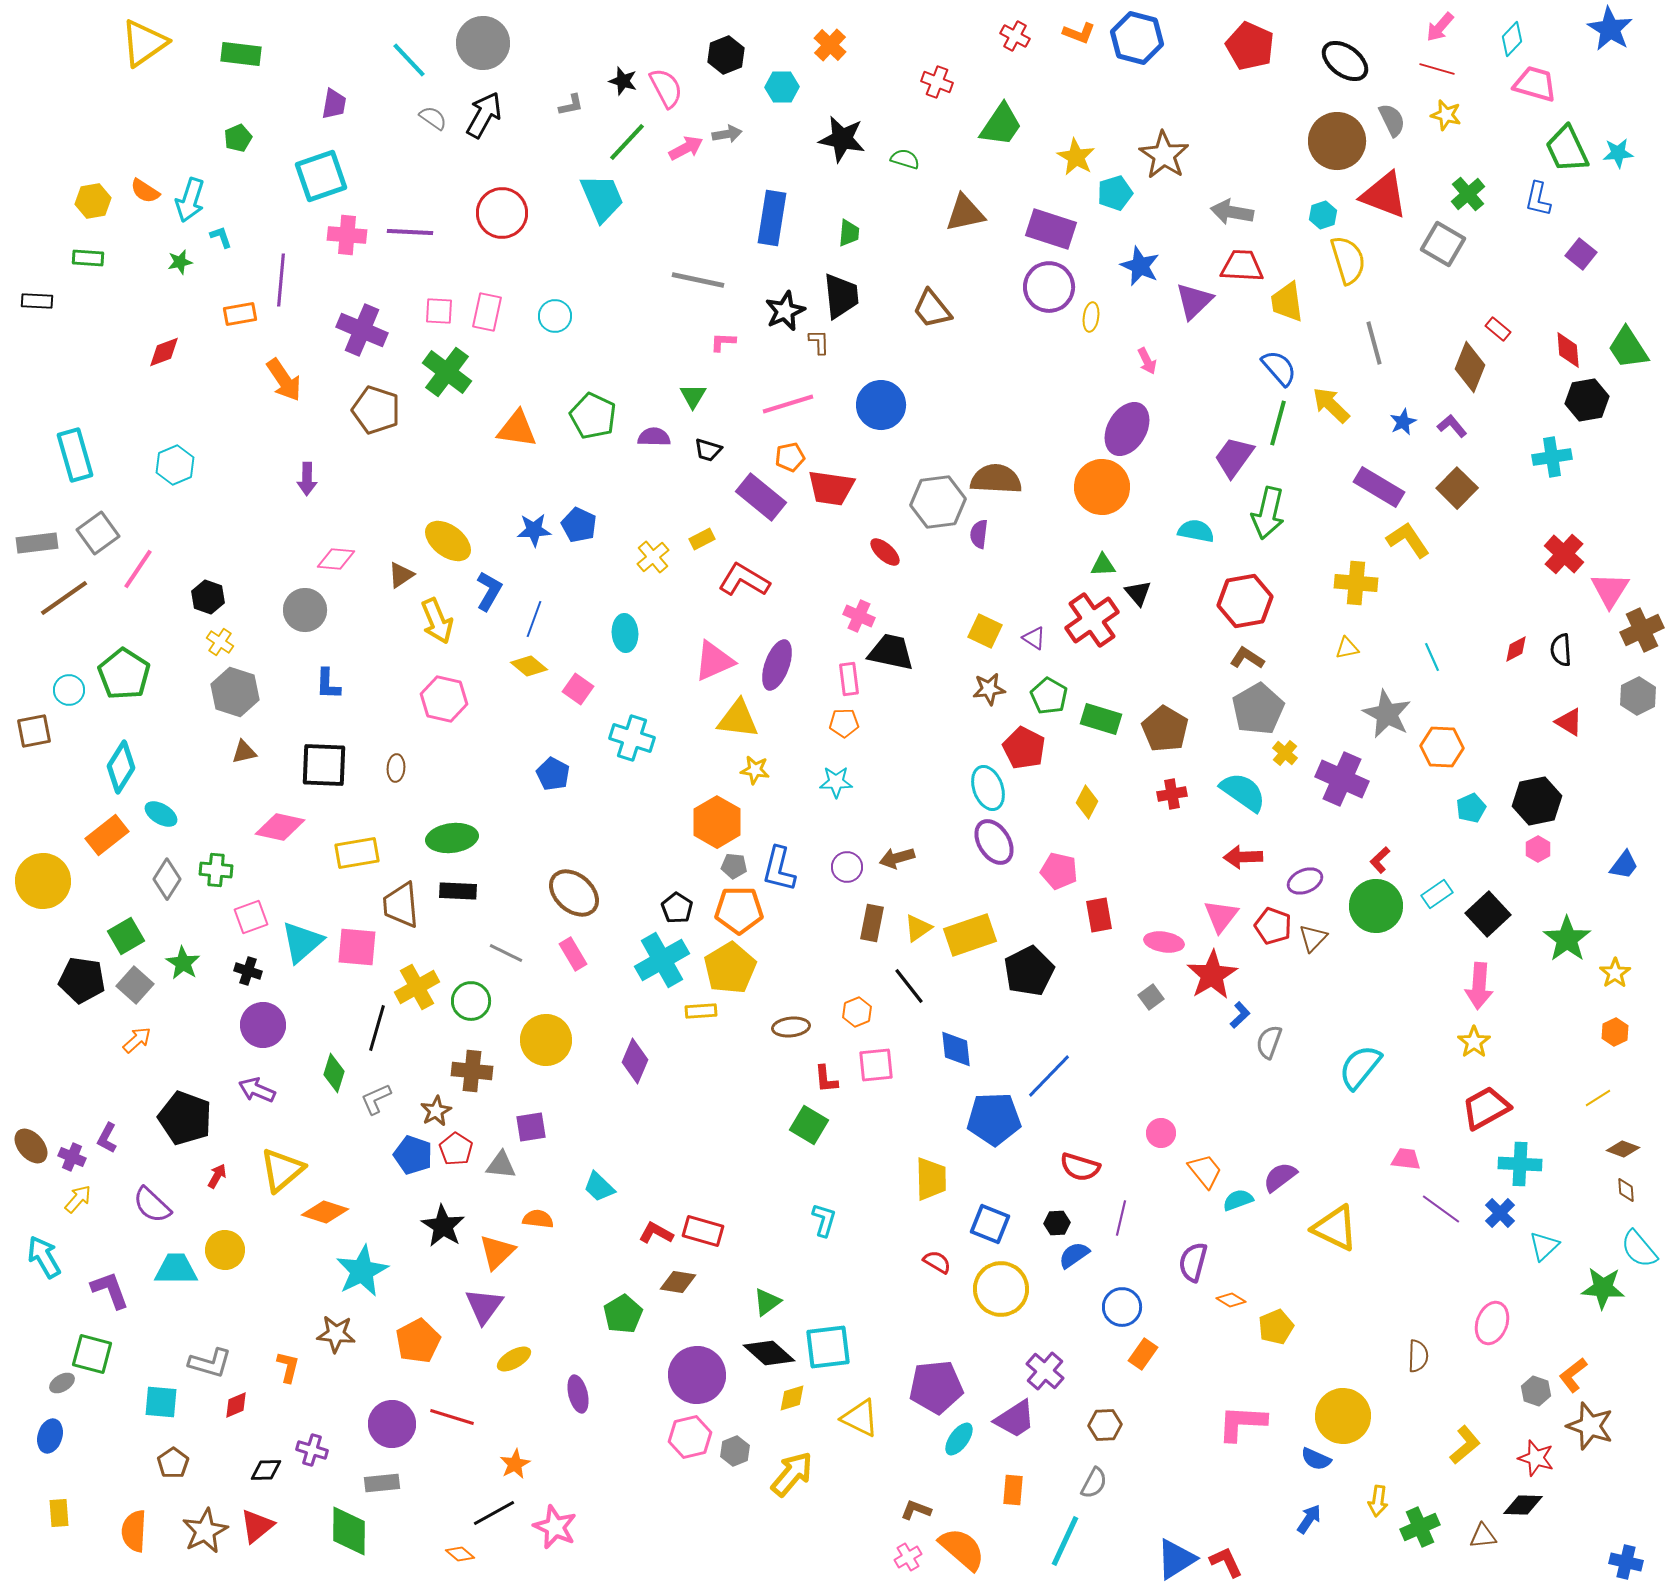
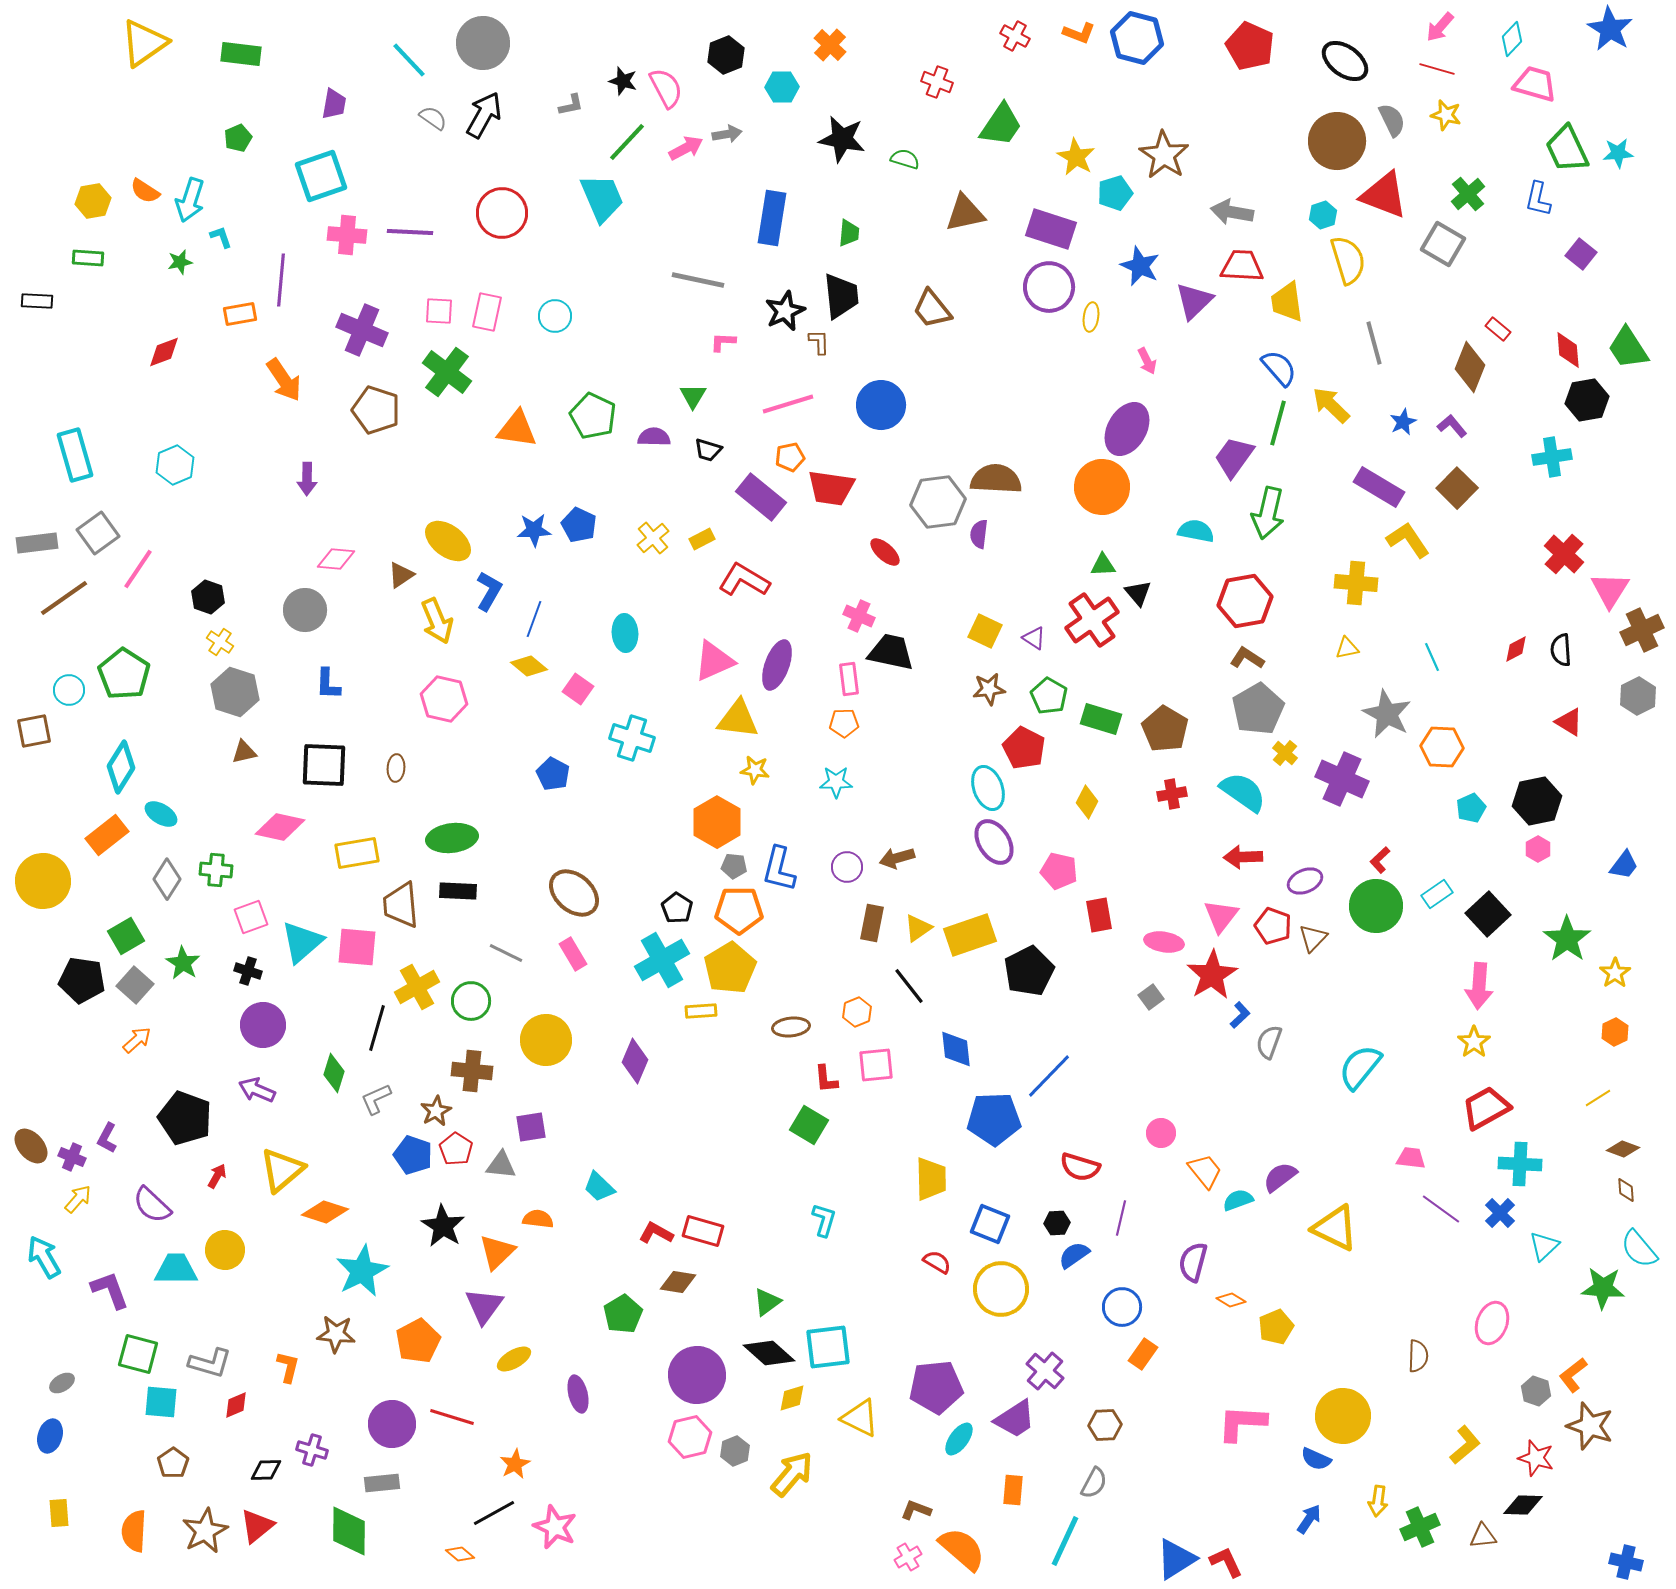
yellow cross at (653, 557): moved 19 px up
pink trapezoid at (1406, 1159): moved 5 px right, 1 px up
green square at (92, 1354): moved 46 px right
